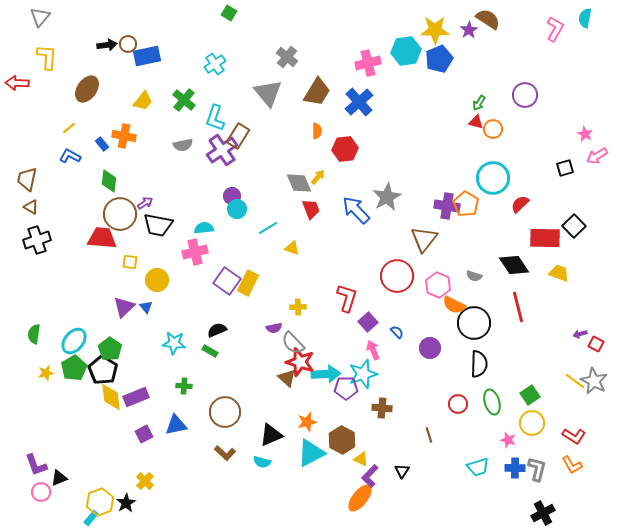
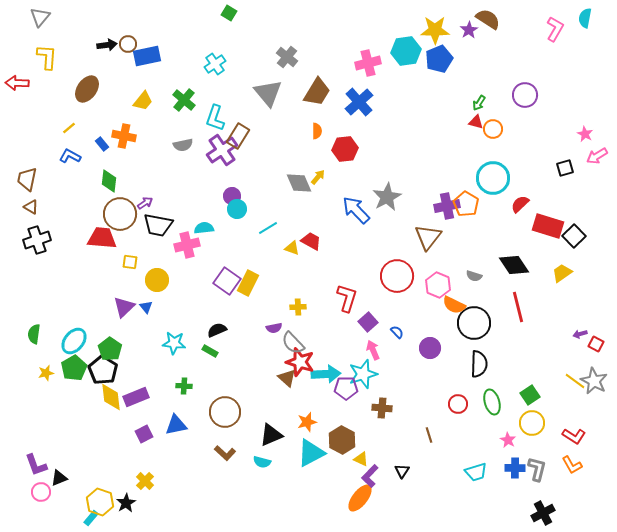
purple cross at (447, 206): rotated 20 degrees counterclockwise
red trapezoid at (311, 209): moved 32 px down; rotated 40 degrees counterclockwise
black square at (574, 226): moved 10 px down
red rectangle at (545, 238): moved 3 px right, 12 px up; rotated 16 degrees clockwise
brown triangle at (424, 239): moved 4 px right, 2 px up
pink cross at (195, 252): moved 8 px left, 7 px up
yellow trapezoid at (559, 273): moved 3 px right; rotated 55 degrees counterclockwise
pink star at (508, 440): rotated 14 degrees clockwise
cyan trapezoid at (478, 467): moved 2 px left, 5 px down
yellow hexagon at (100, 502): rotated 20 degrees counterclockwise
